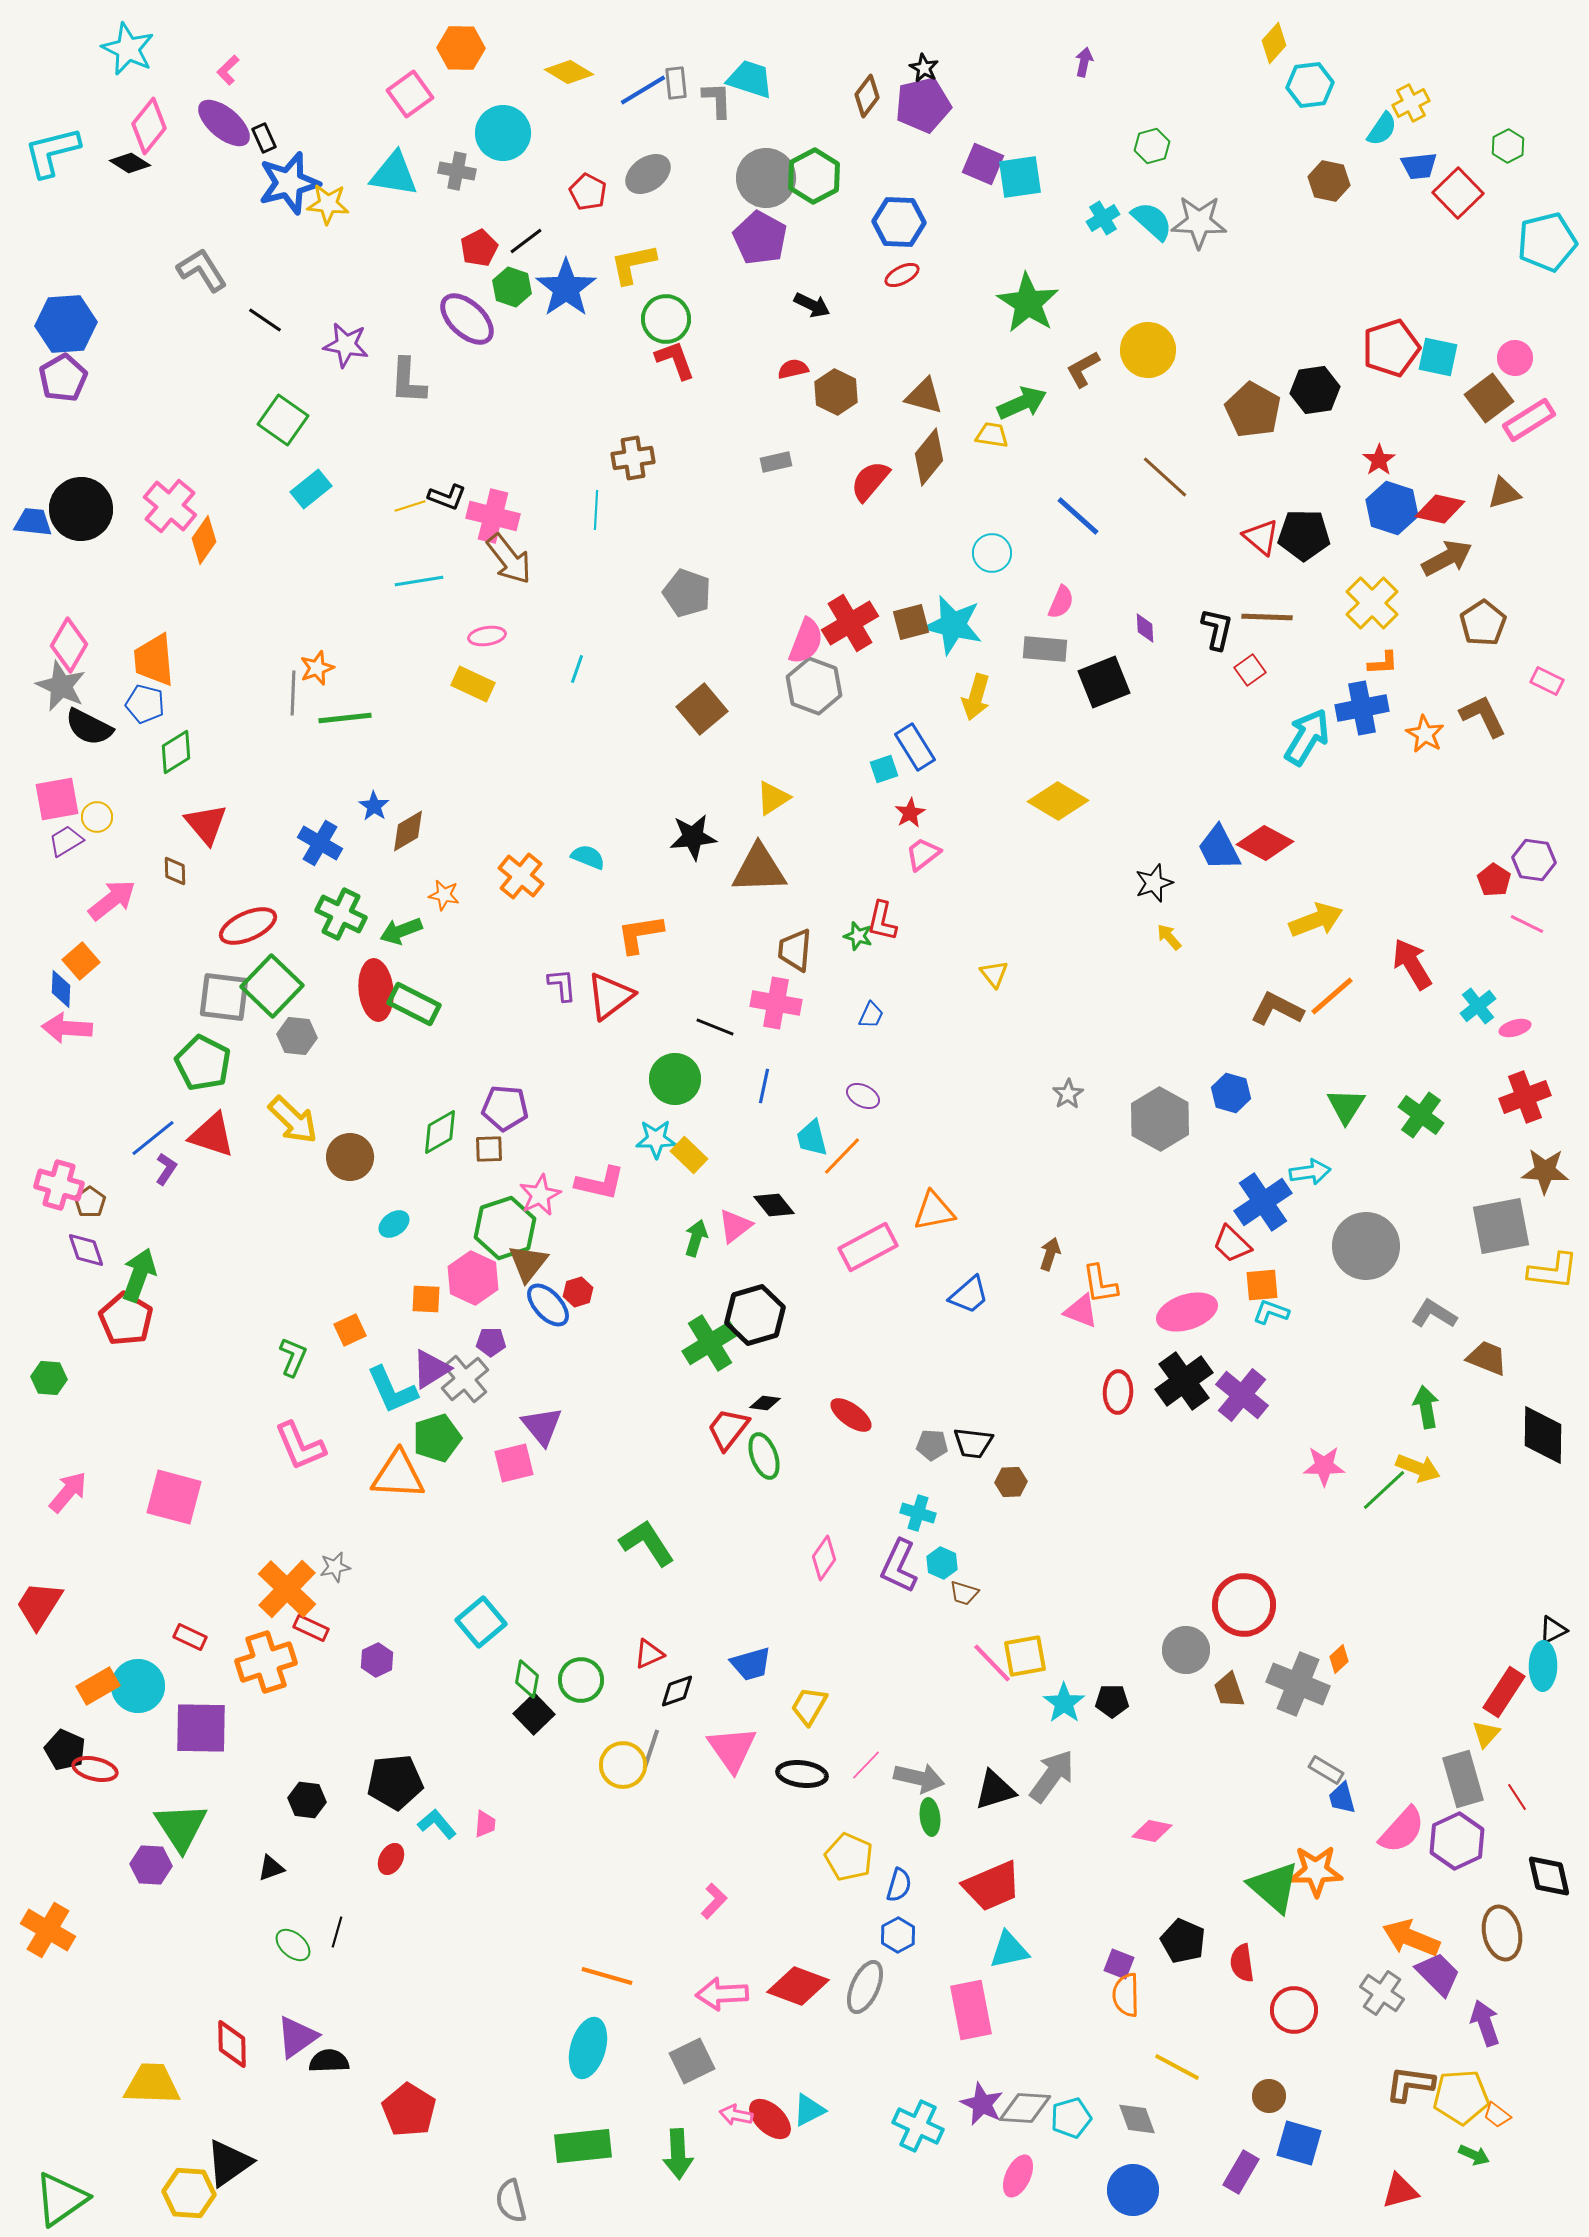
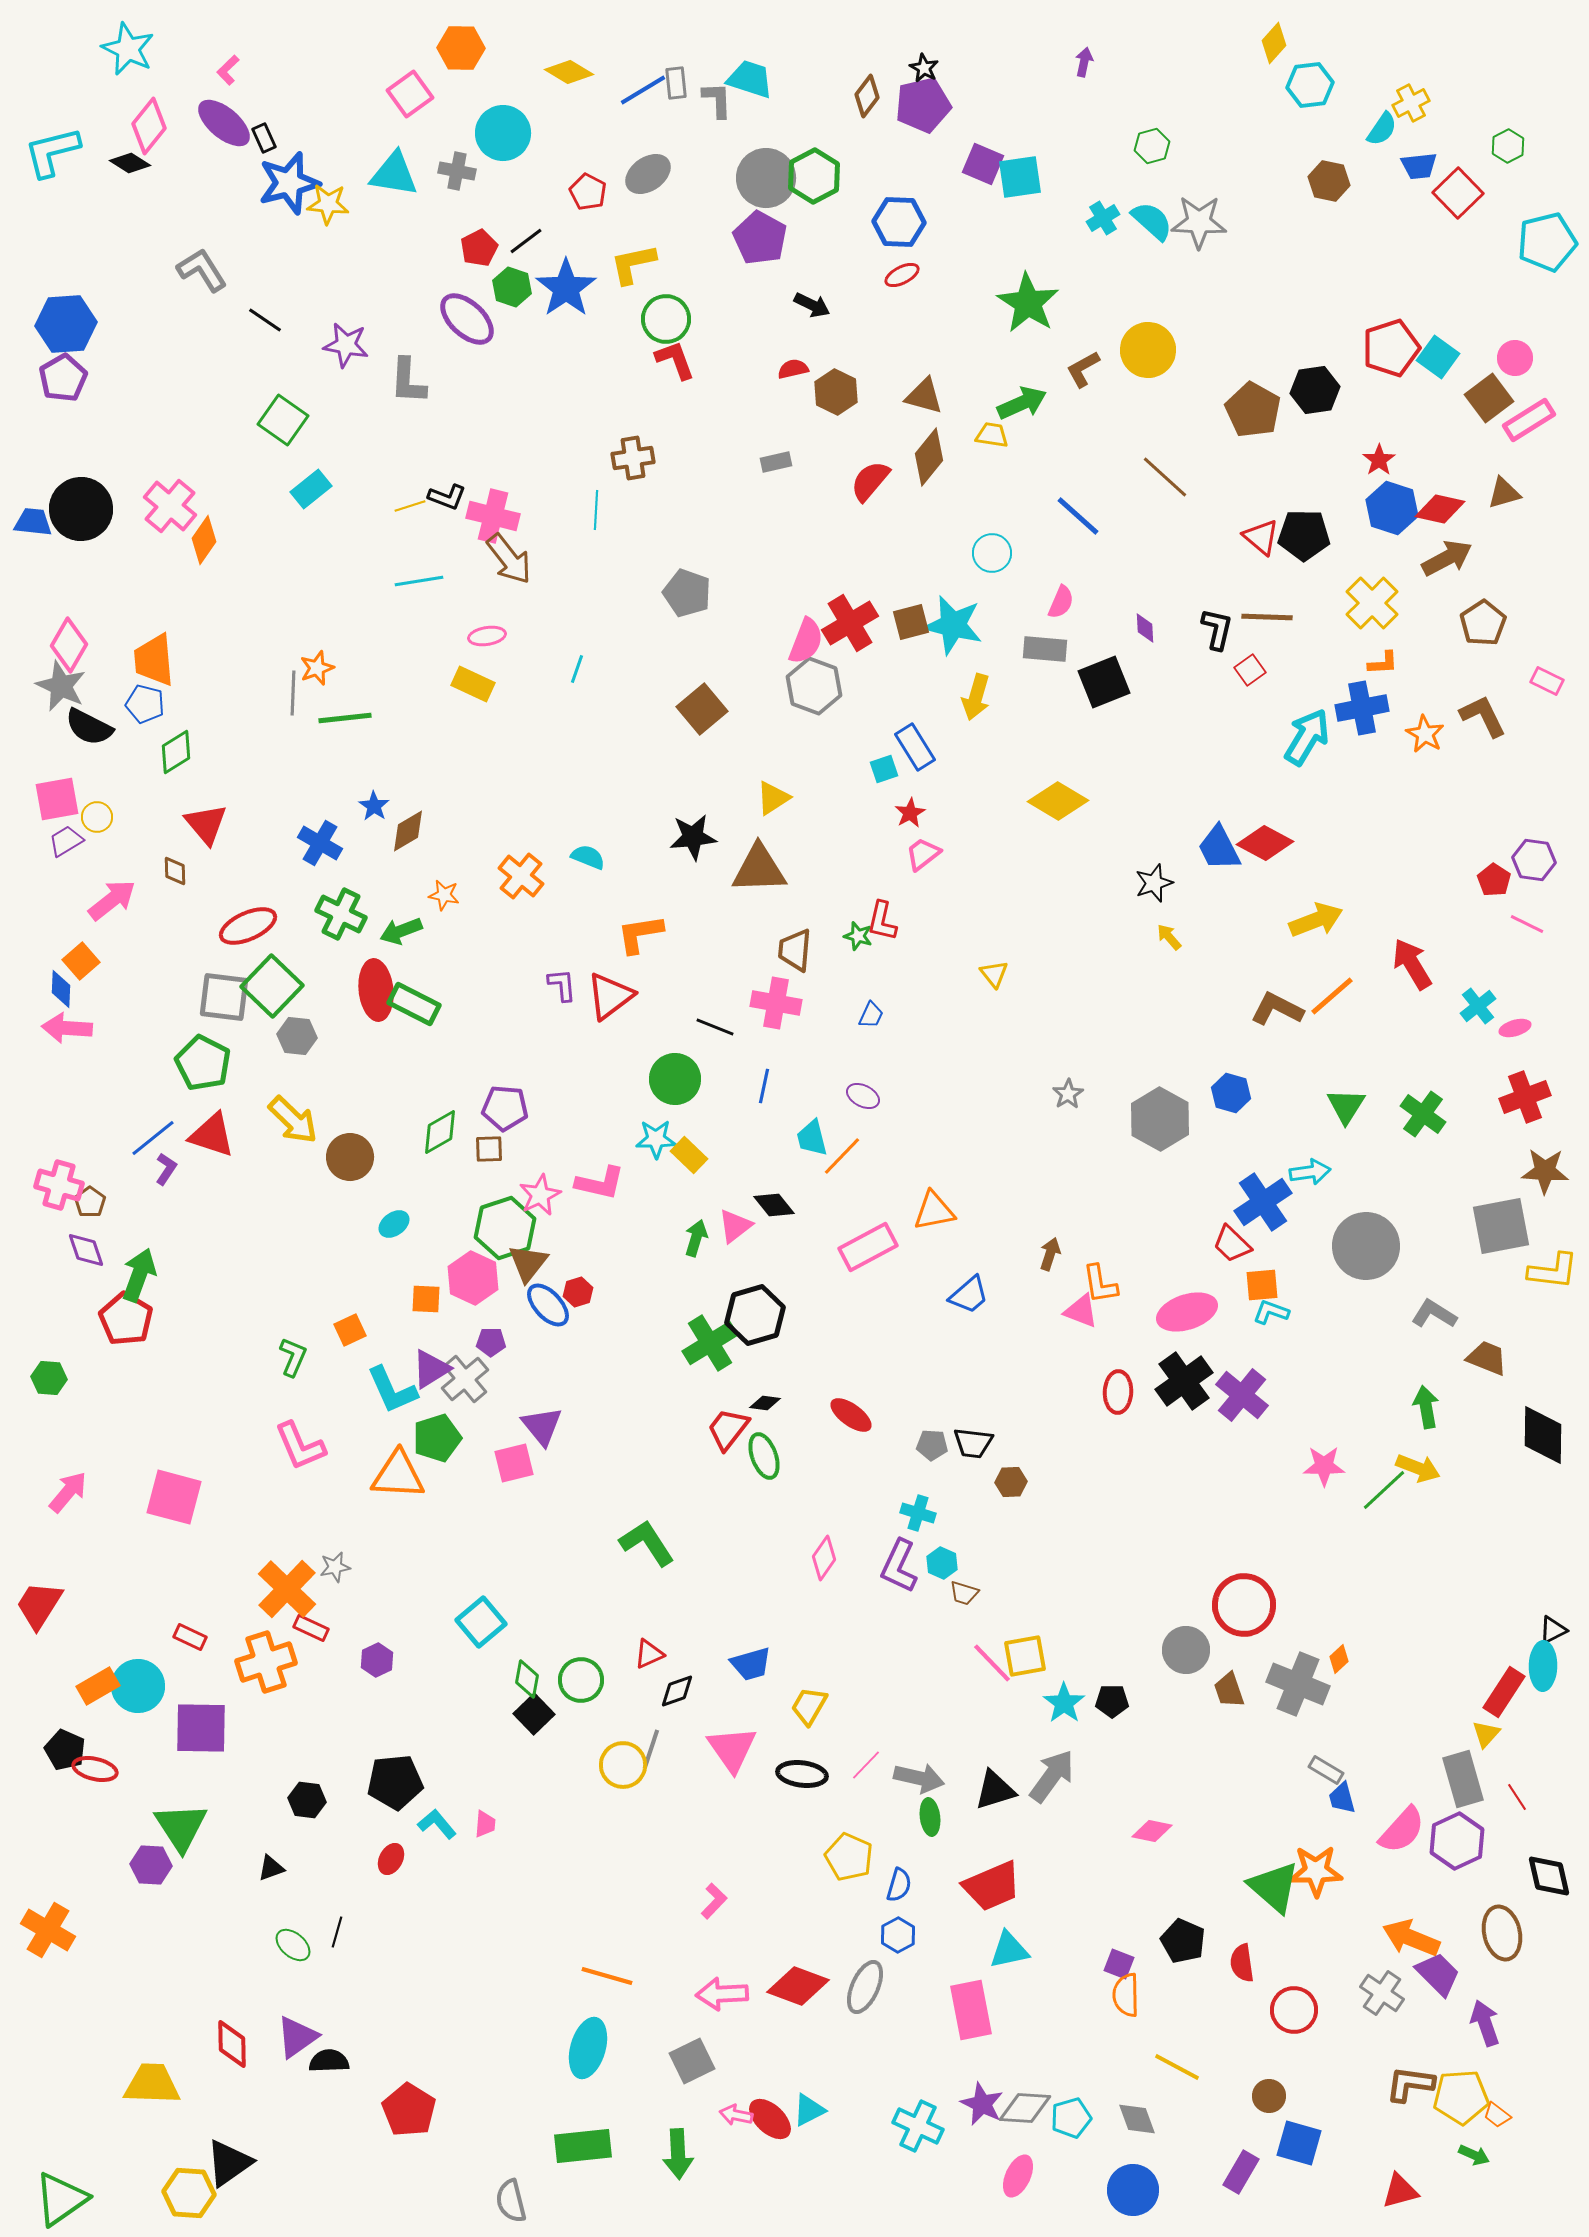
cyan square at (1438, 357): rotated 24 degrees clockwise
green cross at (1421, 1115): moved 2 px right, 1 px up
